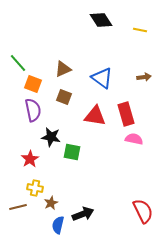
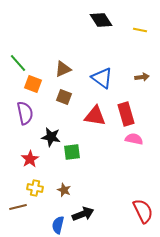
brown arrow: moved 2 px left
purple semicircle: moved 8 px left, 3 px down
green square: rotated 18 degrees counterclockwise
brown star: moved 13 px right, 13 px up; rotated 24 degrees counterclockwise
